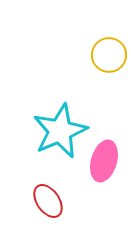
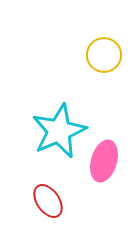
yellow circle: moved 5 px left
cyan star: moved 1 px left
